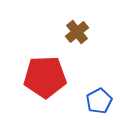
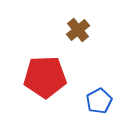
brown cross: moved 1 px right, 2 px up
